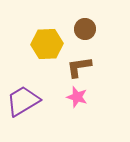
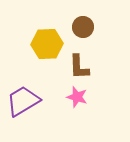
brown circle: moved 2 px left, 2 px up
brown L-shape: rotated 84 degrees counterclockwise
